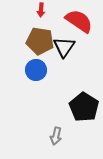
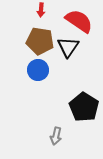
black triangle: moved 4 px right
blue circle: moved 2 px right
